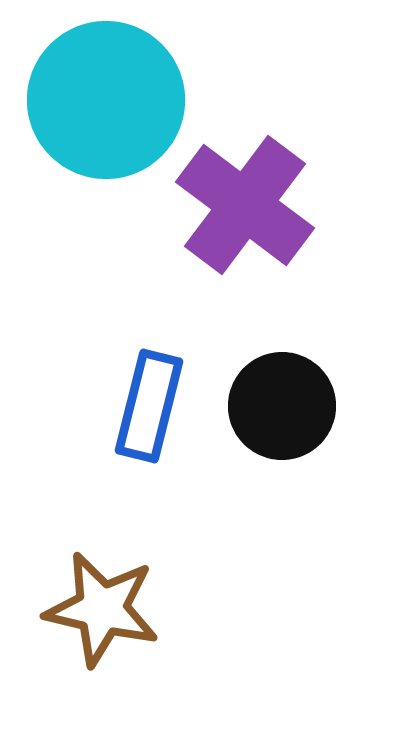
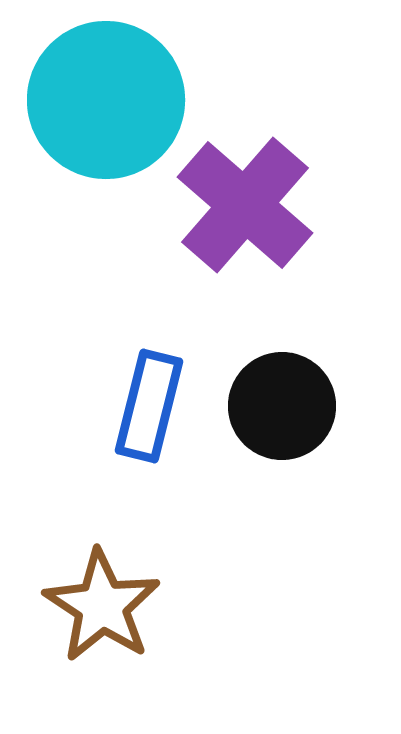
purple cross: rotated 4 degrees clockwise
brown star: moved 3 px up; rotated 20 degrees clockwise
